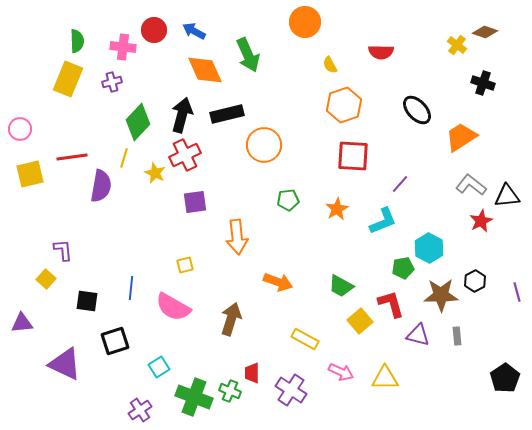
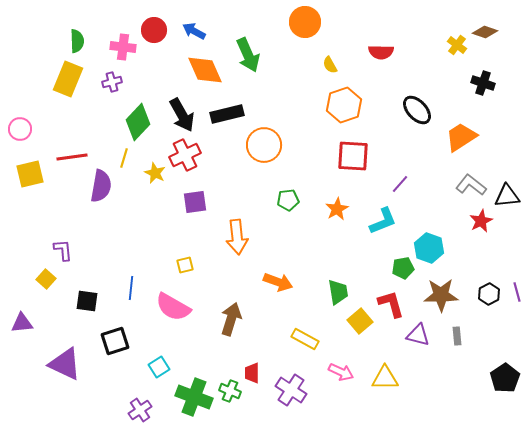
black arrow at (182, 115): rotated 136 degrees clockwise
cyan hexagon at (429, 248): rotated 8 degrees counterclockwise
black hexagon at (475, 281): moved 14 px right, 13 px down
green trapezoid at (341, 286): moved 3 px left, 6 px down; rotated 128 degrees counterclockwise
